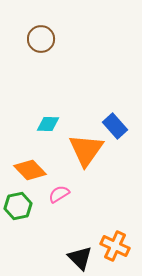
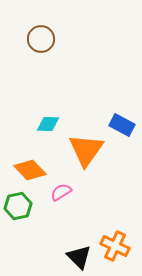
blue rectangle: moved 7 px right, 1 px up; rotated 20 degrees counterclockwise
pink semicircle: moved 2 px right, 2 px up
black triangle: moved 1 px left, 1 px up
